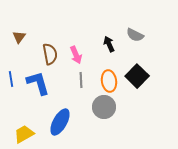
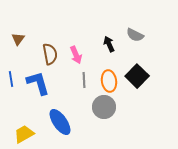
brown triangle: moved 1 px left, 2 px down
gray line: moved 3 px right
blue ellipse: rotated 64 degrees counterclockwise
